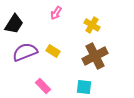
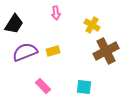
pink arrow: rotated 40 degrees counterclockwise
yellow rectangle: rotated 48 degrees counterclockwise
brown cross: moved 11 px right, 5 px up
